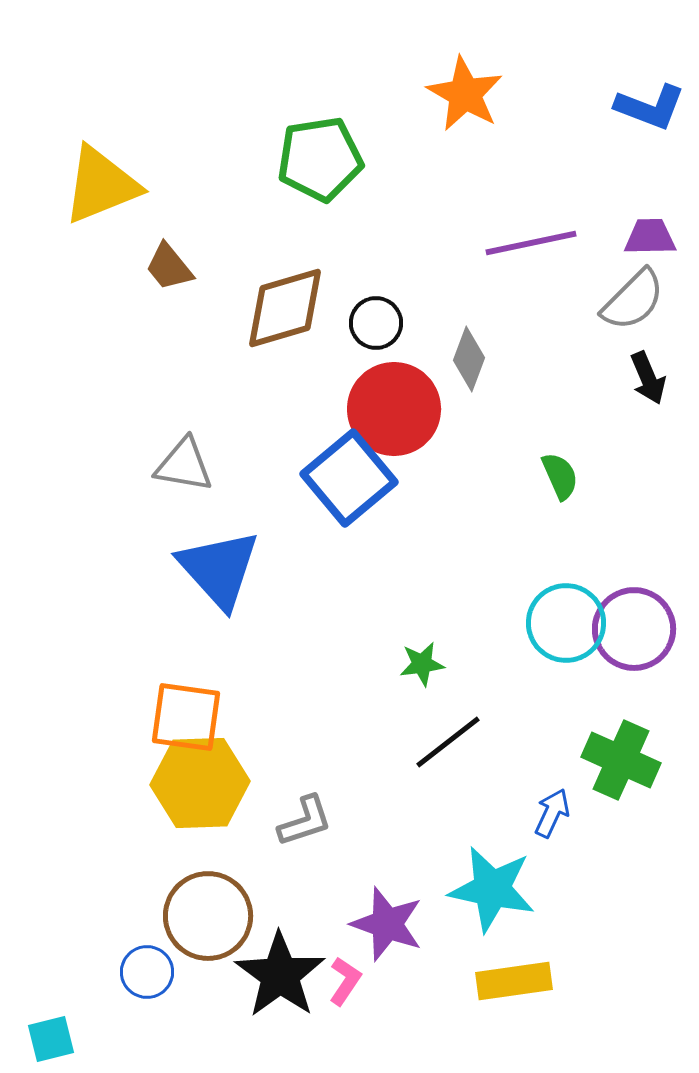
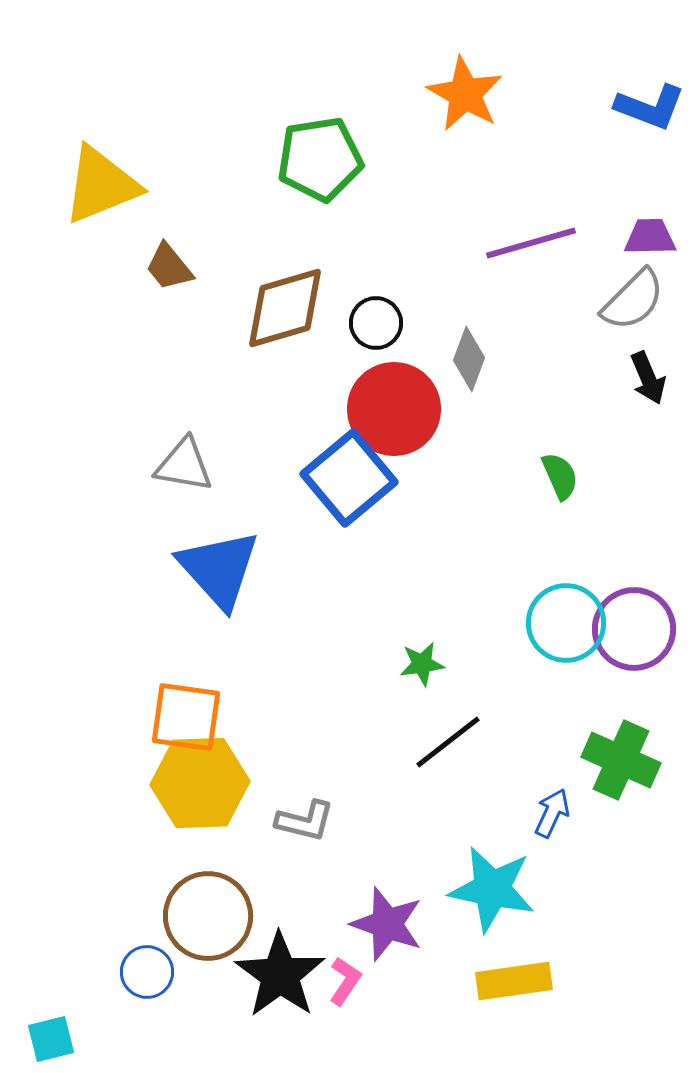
purple line: rotated 4 degrees counterclockwise
gray L-shape: rotated 32 degrees clockwise
